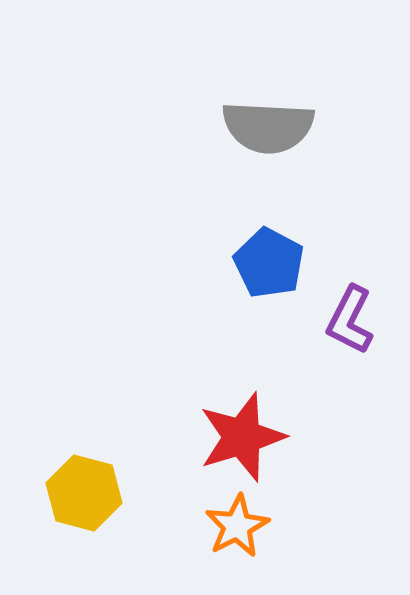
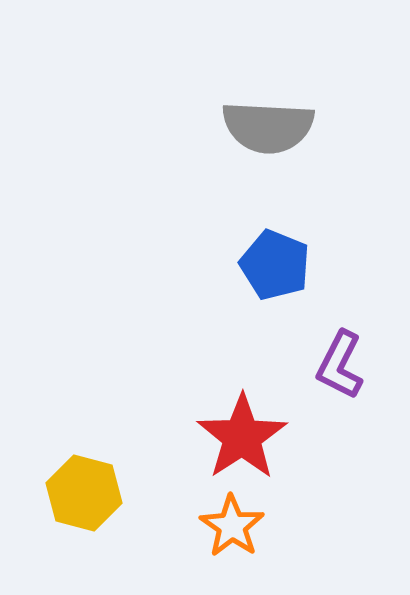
blue pentagon: moved 6 px right, 2 px down; rotated 6 degrees counterclockwise
purple L-shape: moved 10 px left, 45 px down
red star: rotated 16 degrees counterclockwise
orange star: moved 5 px left; rotated 10 degrees counterclockwise
